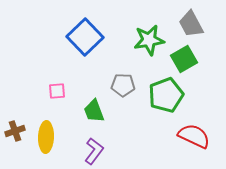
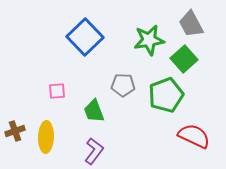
green square: rotated 12 degrees counterclockwise
